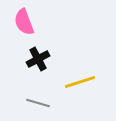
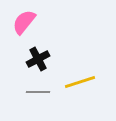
pink semicircle: rotated 60 degrees clockwise
gray line: moved 11 px up; rotated 15 degrees counterclockwise
